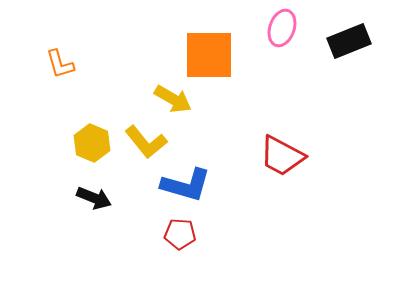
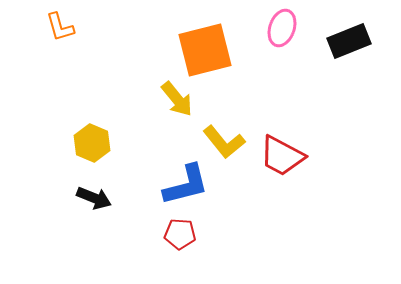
orange square: moved 4 px left, 5 px up; rotated 14 degrees counterclockwise
orange L-shape: moved 37 px up
yellow arrow: moved 4 px right; rotated 21 degrees clockwise
yellow L-shape: moved 78 px right
blue L-shape: rotated 30 degrees counterclockwise
